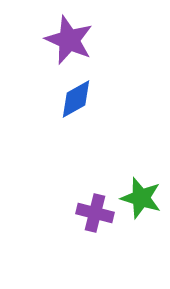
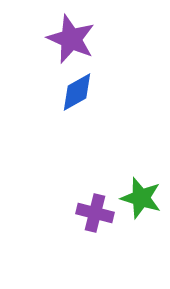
purple star: moved 2 px right, 1 px up
blue diamond: moved 1 px right, 7 px up
